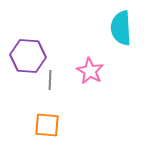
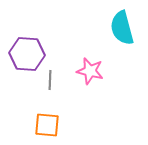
cyan semicircle: moved 1 px right; rotated 12 degrees counterclockwise
purple hexagon: moved 1 px left, 2 px up
pink star: rotated 16 degrees counterclockwise
